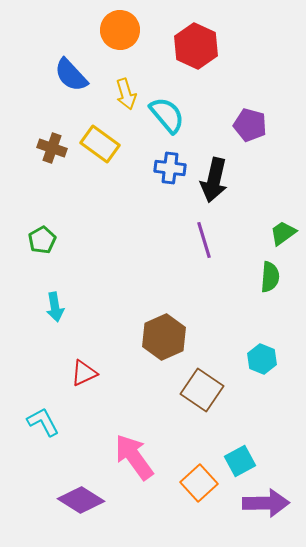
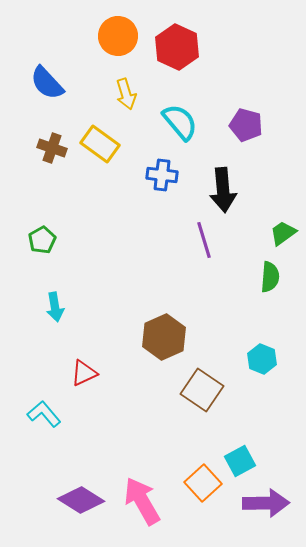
orange circle: moved 2 px left, 6 px down
red hexagon: moved 19 px left, 1 px down
blue semicircle: moved 24 px left, 8 px down
cyan semicircle: moved 13 px right, 7 px down
purple pentagon: moved 4 px left
blue cross: moved 8 px left, 7 px down
black arrow: moved 9 px right, 10 px down; rotated 18 degrees counterclockwise
cyan L-shape: moved 1 px right, 8 px up; rotated 12 degrees counterclockwise
pink arrow: moved 8 px right, 44 px down; rotated 6 degrees clockwise
orange square: moved 4 px right
